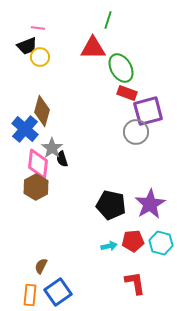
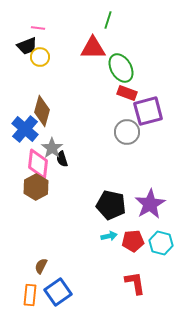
gray circle: moved 9 px left
cyan arrow: moved 10 px up
